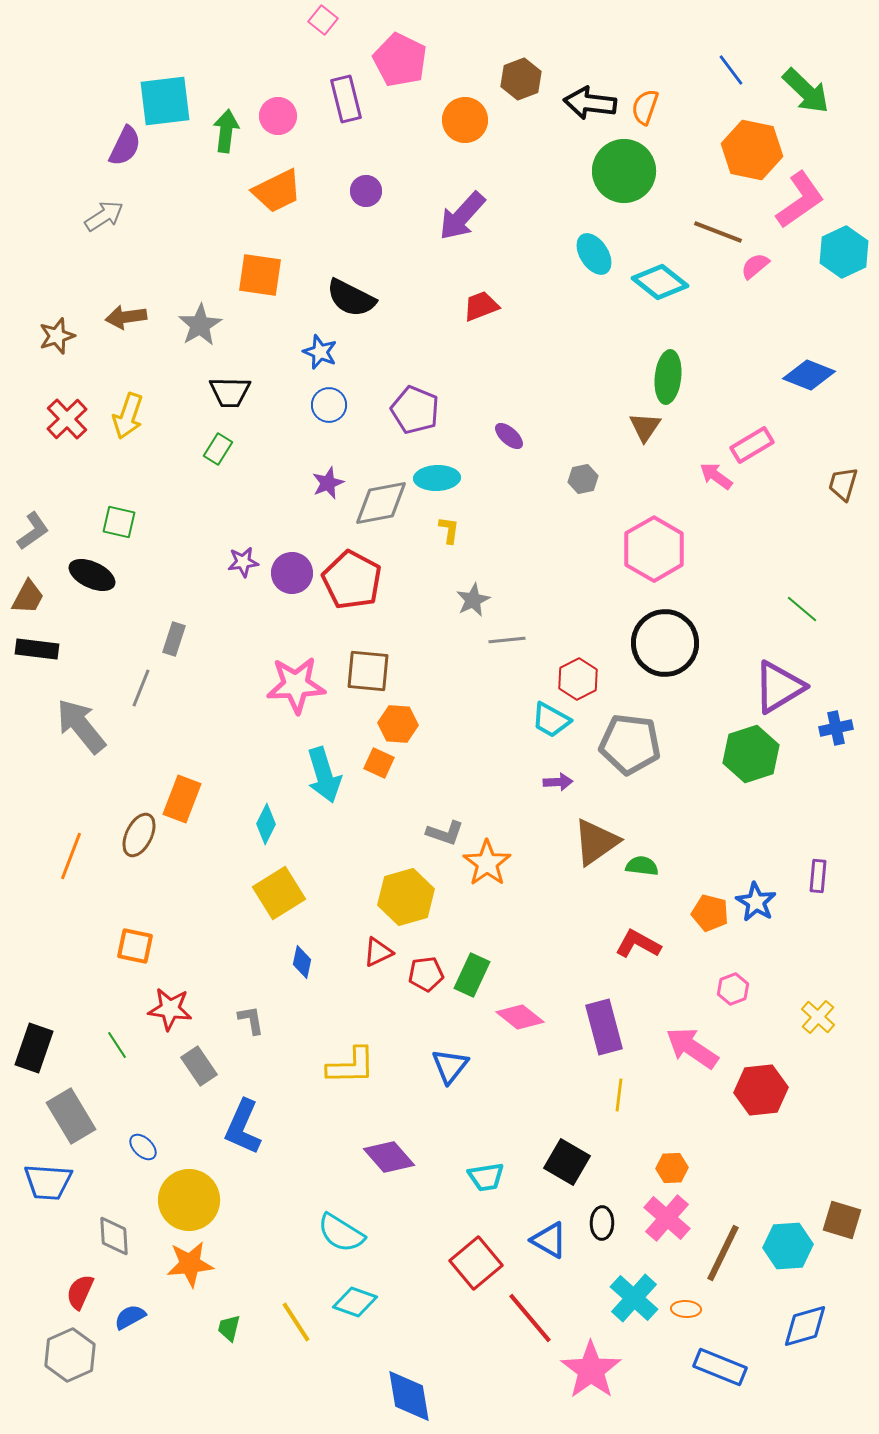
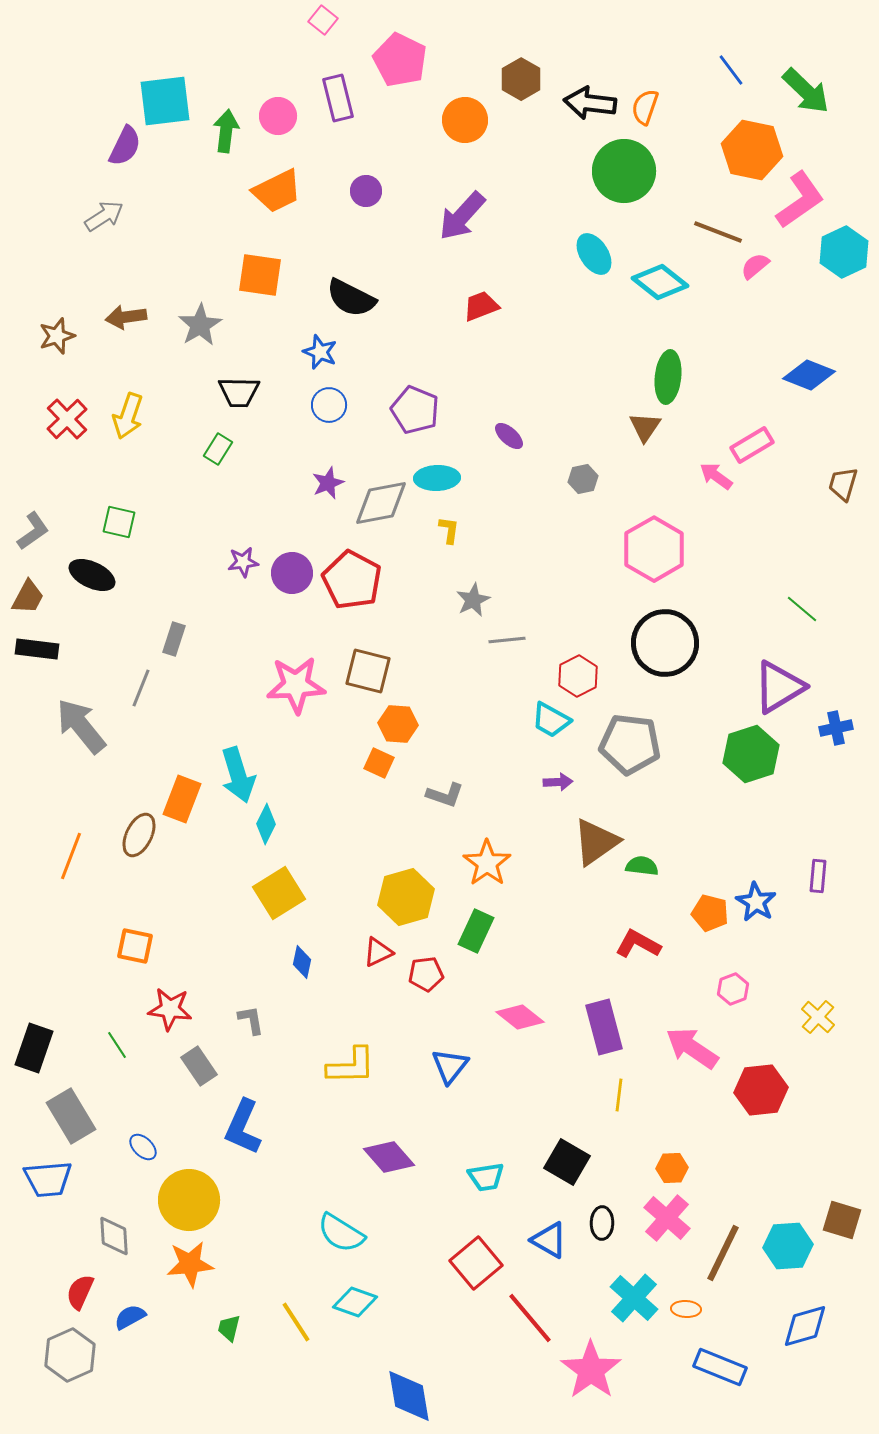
brown hexagon at (521, 79): rotated 9 degrees counterclockwise
purple rectangle at (346, 99): moved 8 px left, 1 px up
black trapezoid at (230, 392): moved 9 px right
brown square at (368, 671): rotated 9 degrees clockwise
red hexagon at (578, 679): moved 3 px up
cyan arrow at (324, 775): moved 86 px left
gray L-shape at (445, 833): moved 38 px up
green rectangle at (472, 975): moved 4 px right, 44 px up
blue trapezoid at (48, 1182): moved 3 px up; rotated 9 degrees counterclockwise
